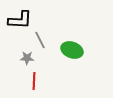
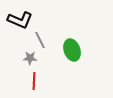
black L-shape: rotated 20 degrees clockwise
green ellipse: rotated 50 degrees clockwise
gray star: moved 3 px right
